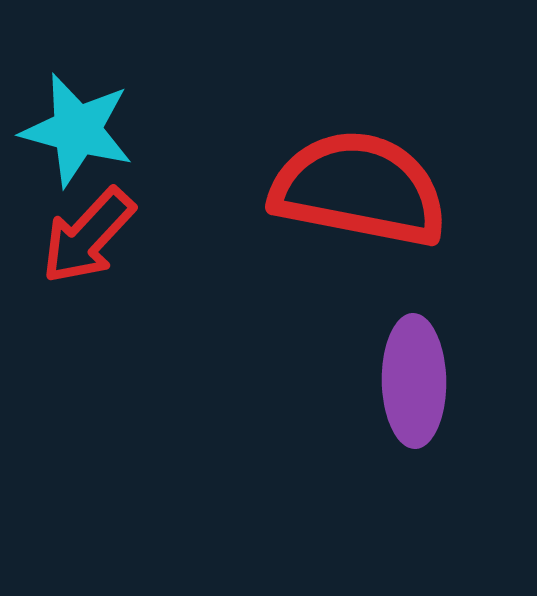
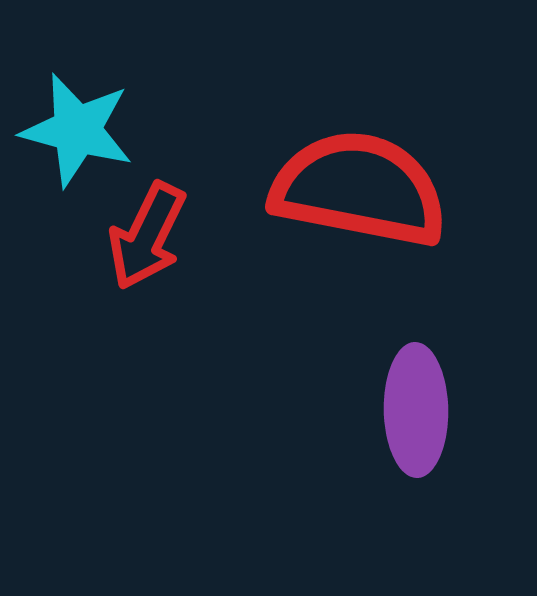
red arrow: moved 59 px right; rotated 17 degrees counterclockwise
purple ellipse: moved 2 px right, 29 px down
